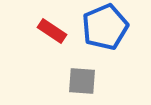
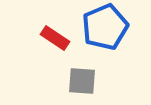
red rectangle: moved 3 px right, 7 px down
